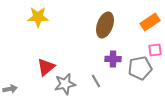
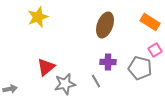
yellow star: rotated 20 degrees counterclockwise
orange rectangle: rotated 66 degrees clockwise
pink square: rotated 24 degrees counterclockwise
purple cross: moved 5 px left, 3 px down
gray pentagon: rotated 25 degrees clockwise
